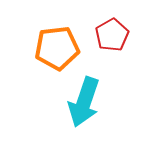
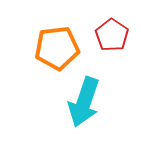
red pentagon: rotated 8 degrees counterclockwise
